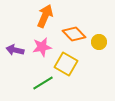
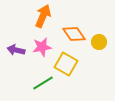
orange arrow: moved 2 px left
orange diamond: rotated 10 degrees clockwise
purple arrow: moved 1 px right
